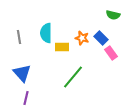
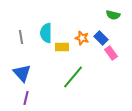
gray line: moved 2 px right
